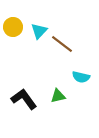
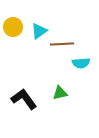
cyan triangle: rotated 12 degrees clockwise
brown line: rotated 40 degrees counterclockwise
cyan semicircle: moved 14 px up; rotated 18 degrees counterclockwise
green triangle: moved 2 px right, 3 px up
